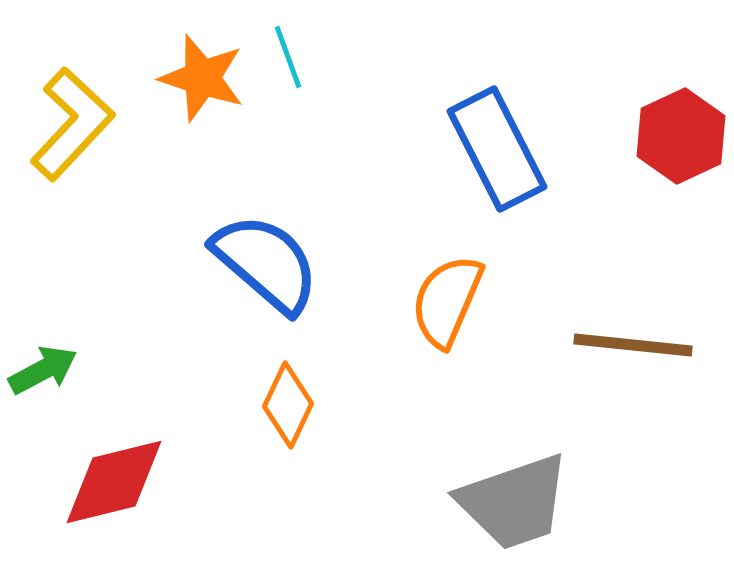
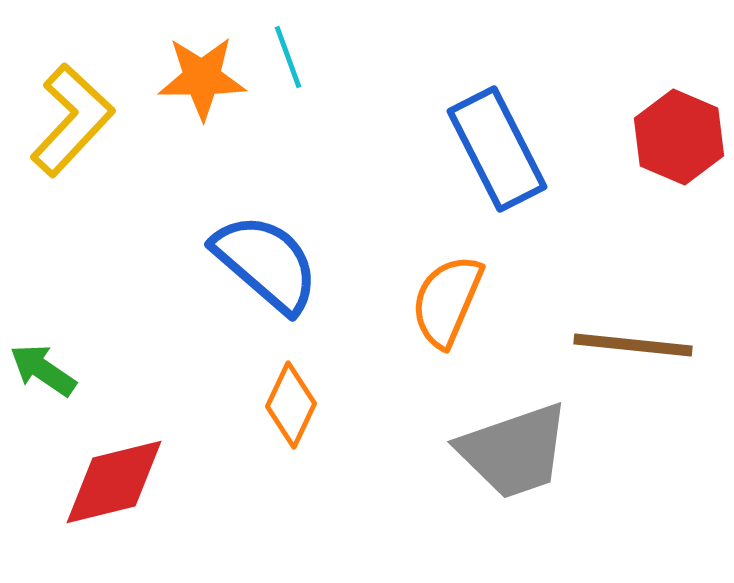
orange star: rotated 18 degrees counterclockwise
yellow L-shape: moved 4 px up
red hexagon: moved 2 px left, 1 px down; rotated 12 degrees counterclockwise
green arrow: rotated 118 degrees counterclockwise
orange diamond: moved 3 px right
gray trapezoid: moved 51 px up
